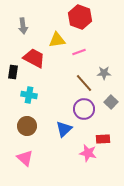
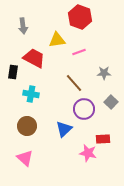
brown line: moved 10 px left
cyan cross: moved 2 px right, 1 px up
